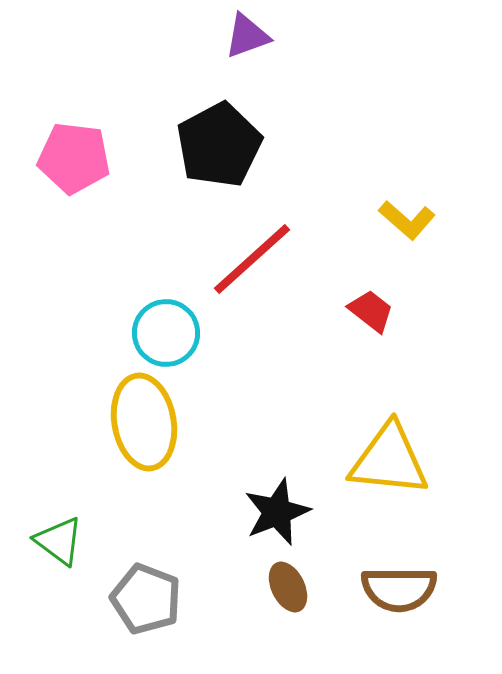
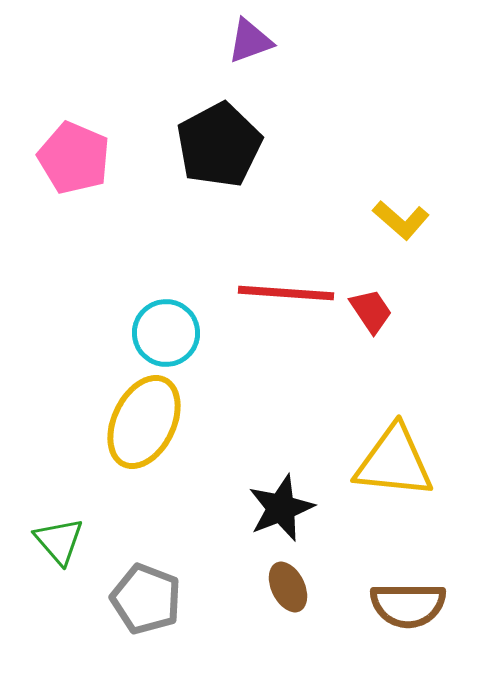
purple triangle: moved 3 px right, 5 px down
pink pentagon: rotated 16 degrees clockwise
yellow L-shape: moved 6 px left
red line: moved 34 px right, 34 px down; rotated 46 degrees clockwise
red trapezoid: rotated 18 degrees clockwise
yellow ellipse: rotated 36 degrees clockwise
yellow triangle: moved 5 px right, 2 px down
black star: moved 4 px right, 4 px up
green triangle: rotated 12 degrees clockwise
brown semicircle: moved 9 px right, 16 px down
